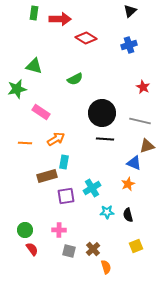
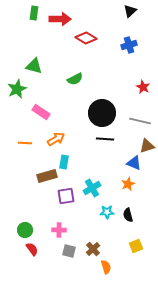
green star: rotated 12 degrees counterclockwise
